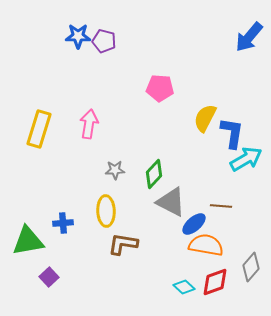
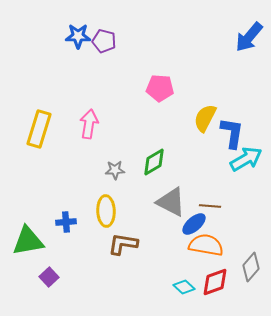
green diamond: moved 12 px up; rotated 16 degrees clockwise
brown line: moved 11 px left
blue cross: moved 3 px right, 1 px up
